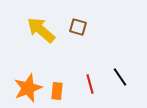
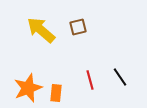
brown square: rotated 30 degrees counterclockwise
red line: moved 4 px up
orange rectangle: moved 1 px left, 2 px down
